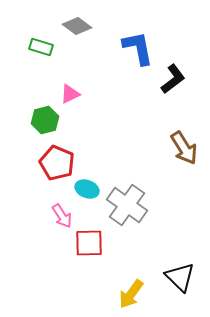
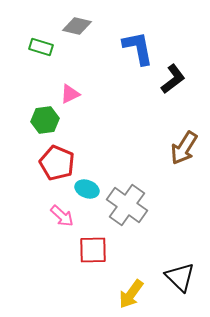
gray diamond: rotated 24 degrees counterclockwise
green hexagon: rotated 8 degrees clockwise
brown arrow: rotated 64 degrees clockwise
pink arrow: rotated 15 degrees counterclockwise
red square: moved 4 px right, 7 px down
